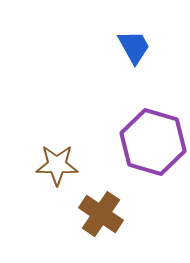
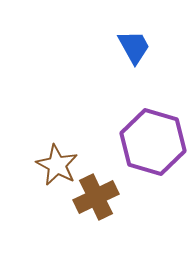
brown star: rotated 27 degrees clockwise
brown cross: moved 5 px left, 17 px up; rotated 30 degrees clockwise
